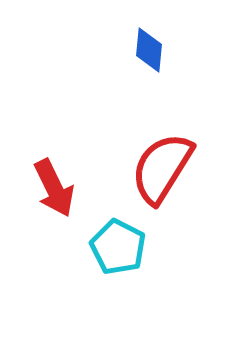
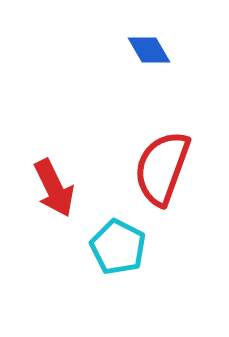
blue diamond: rotated 36 degrees counterclockwise
red semicircle: rotated 12 degrees counterclockwise
